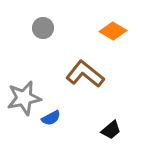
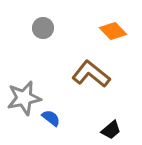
orange diamond: rotated 16 degrees clockwise
brown L-shape: moved 6 px right
blue semicircle: rotated 114 degrees counterclockwise
